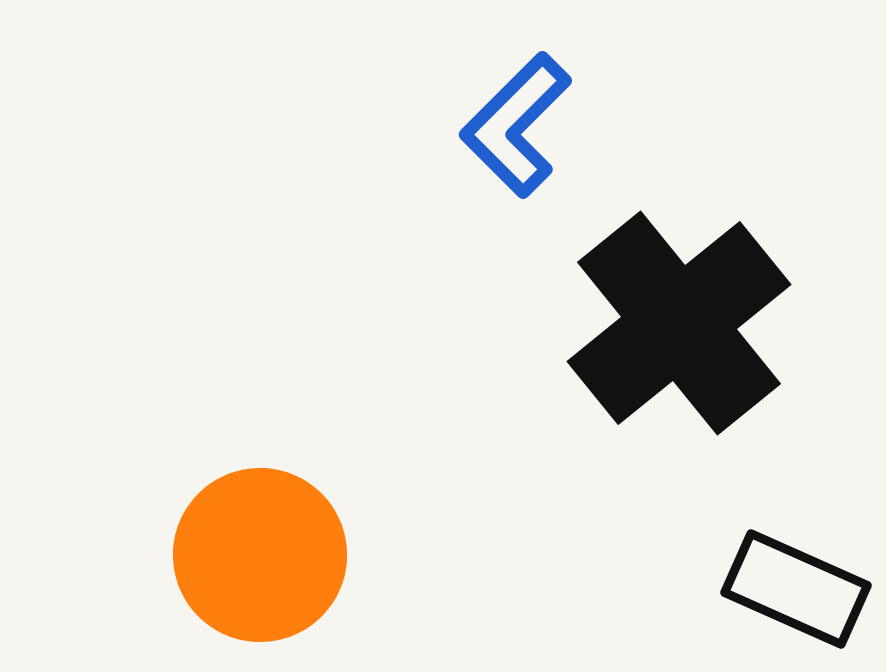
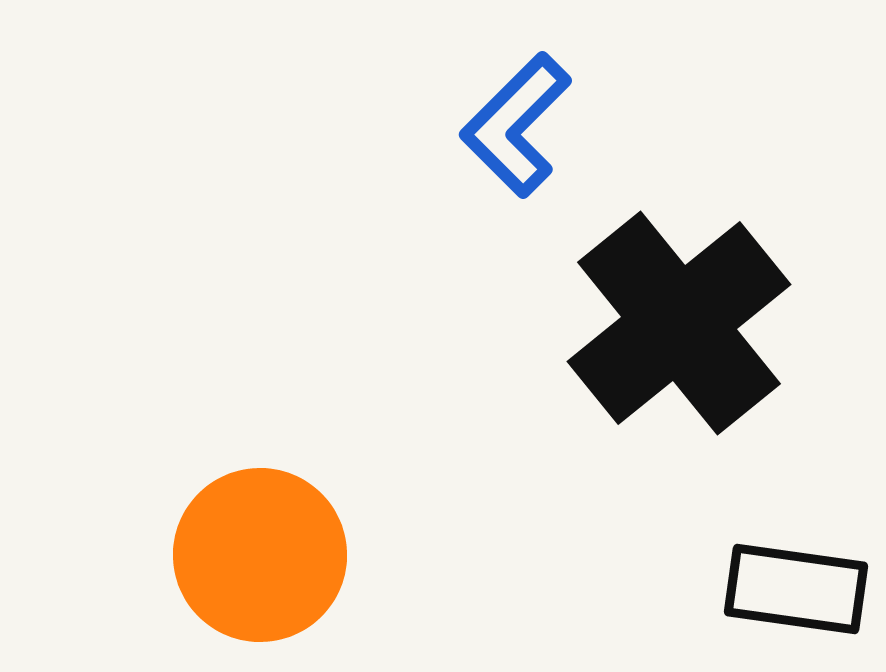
black rectangle: rotated 16 degrees counterclockwise
